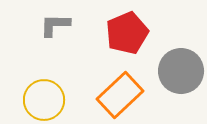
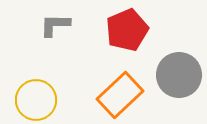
red pentagon: moved 3 px up
gray circle: moved 2 px left, 4 px down
yellow circle: moved 8 px left
